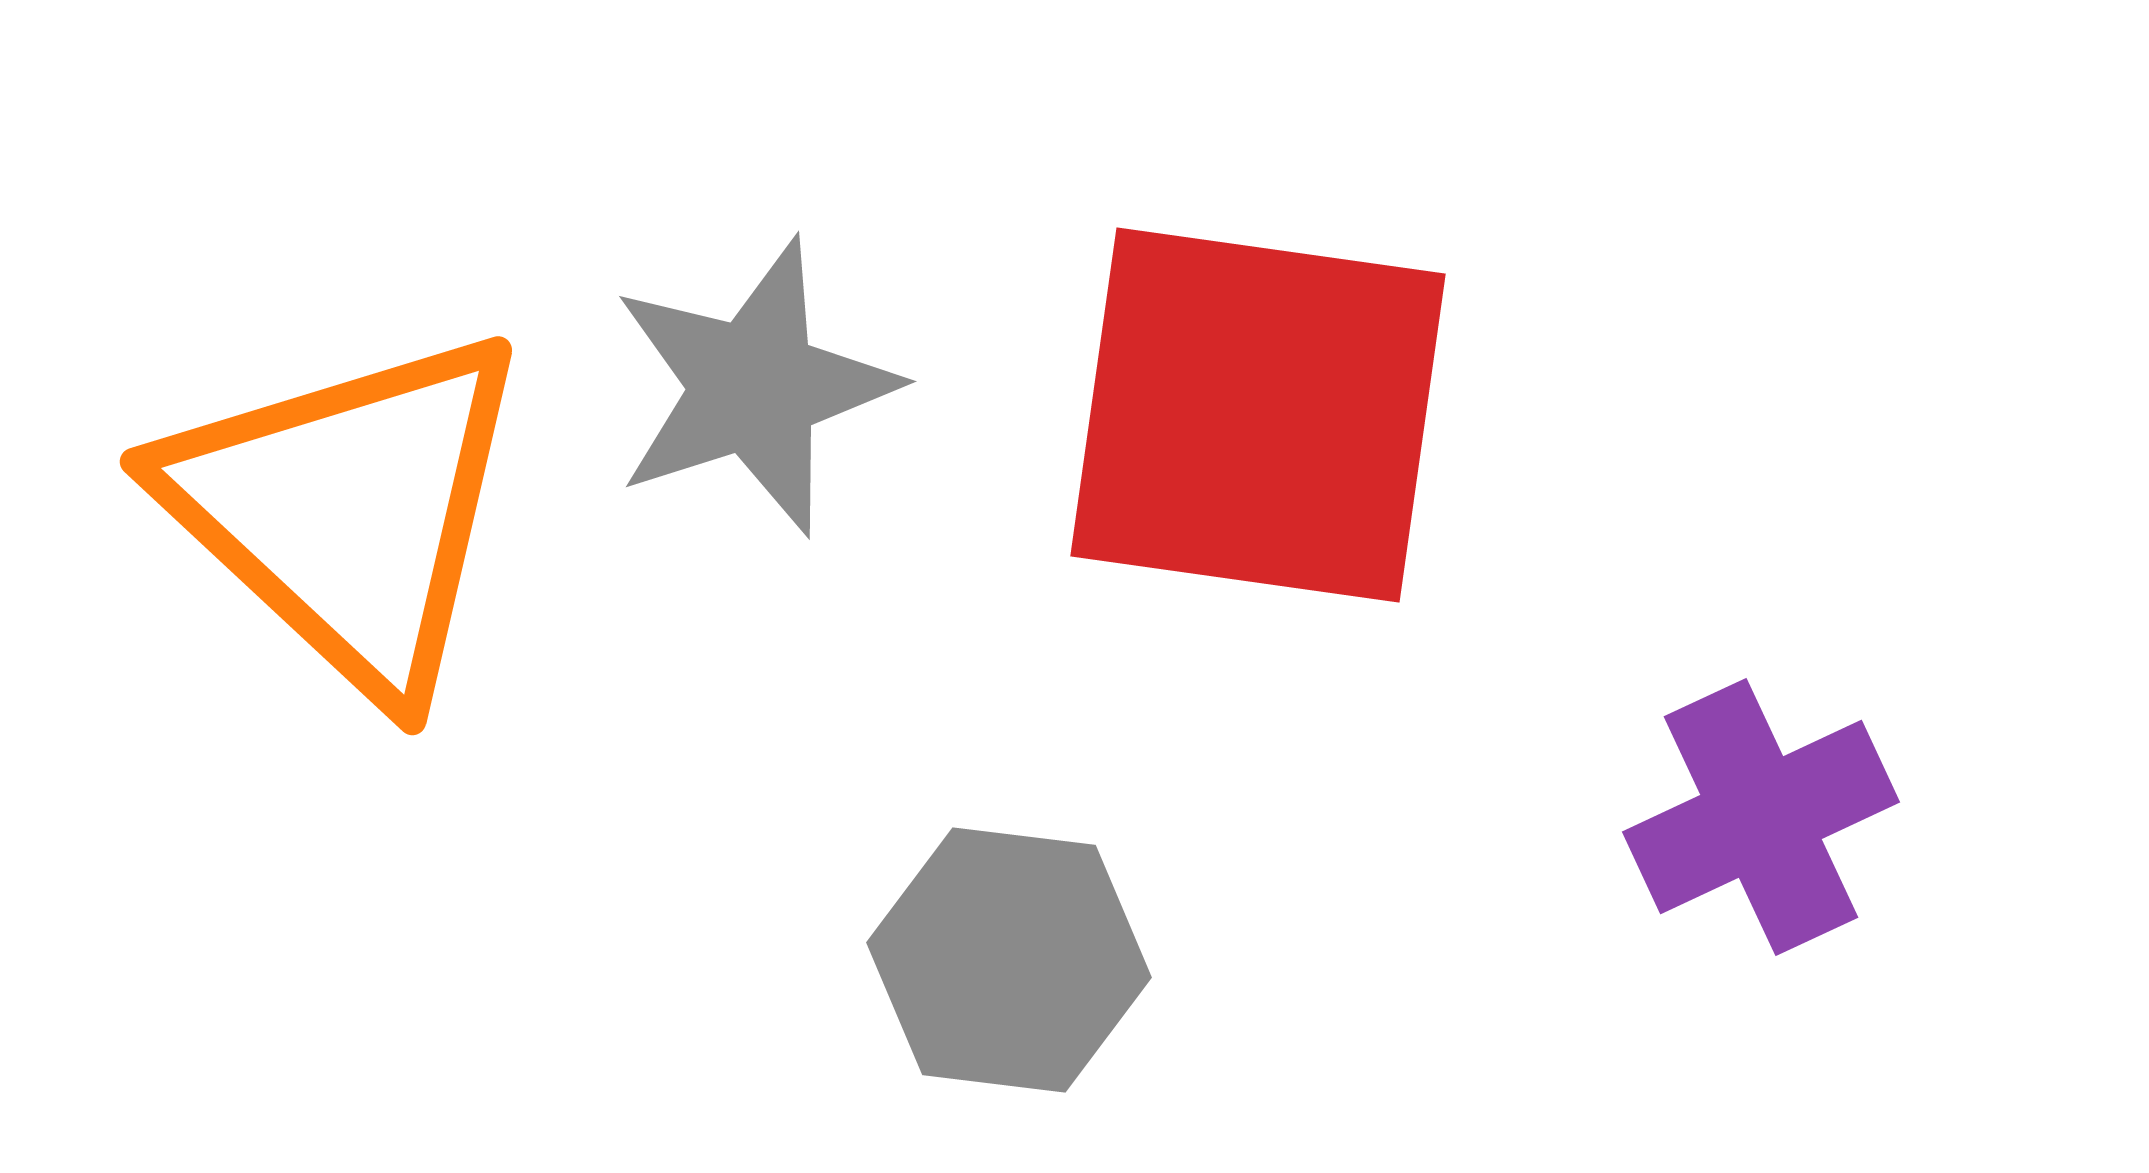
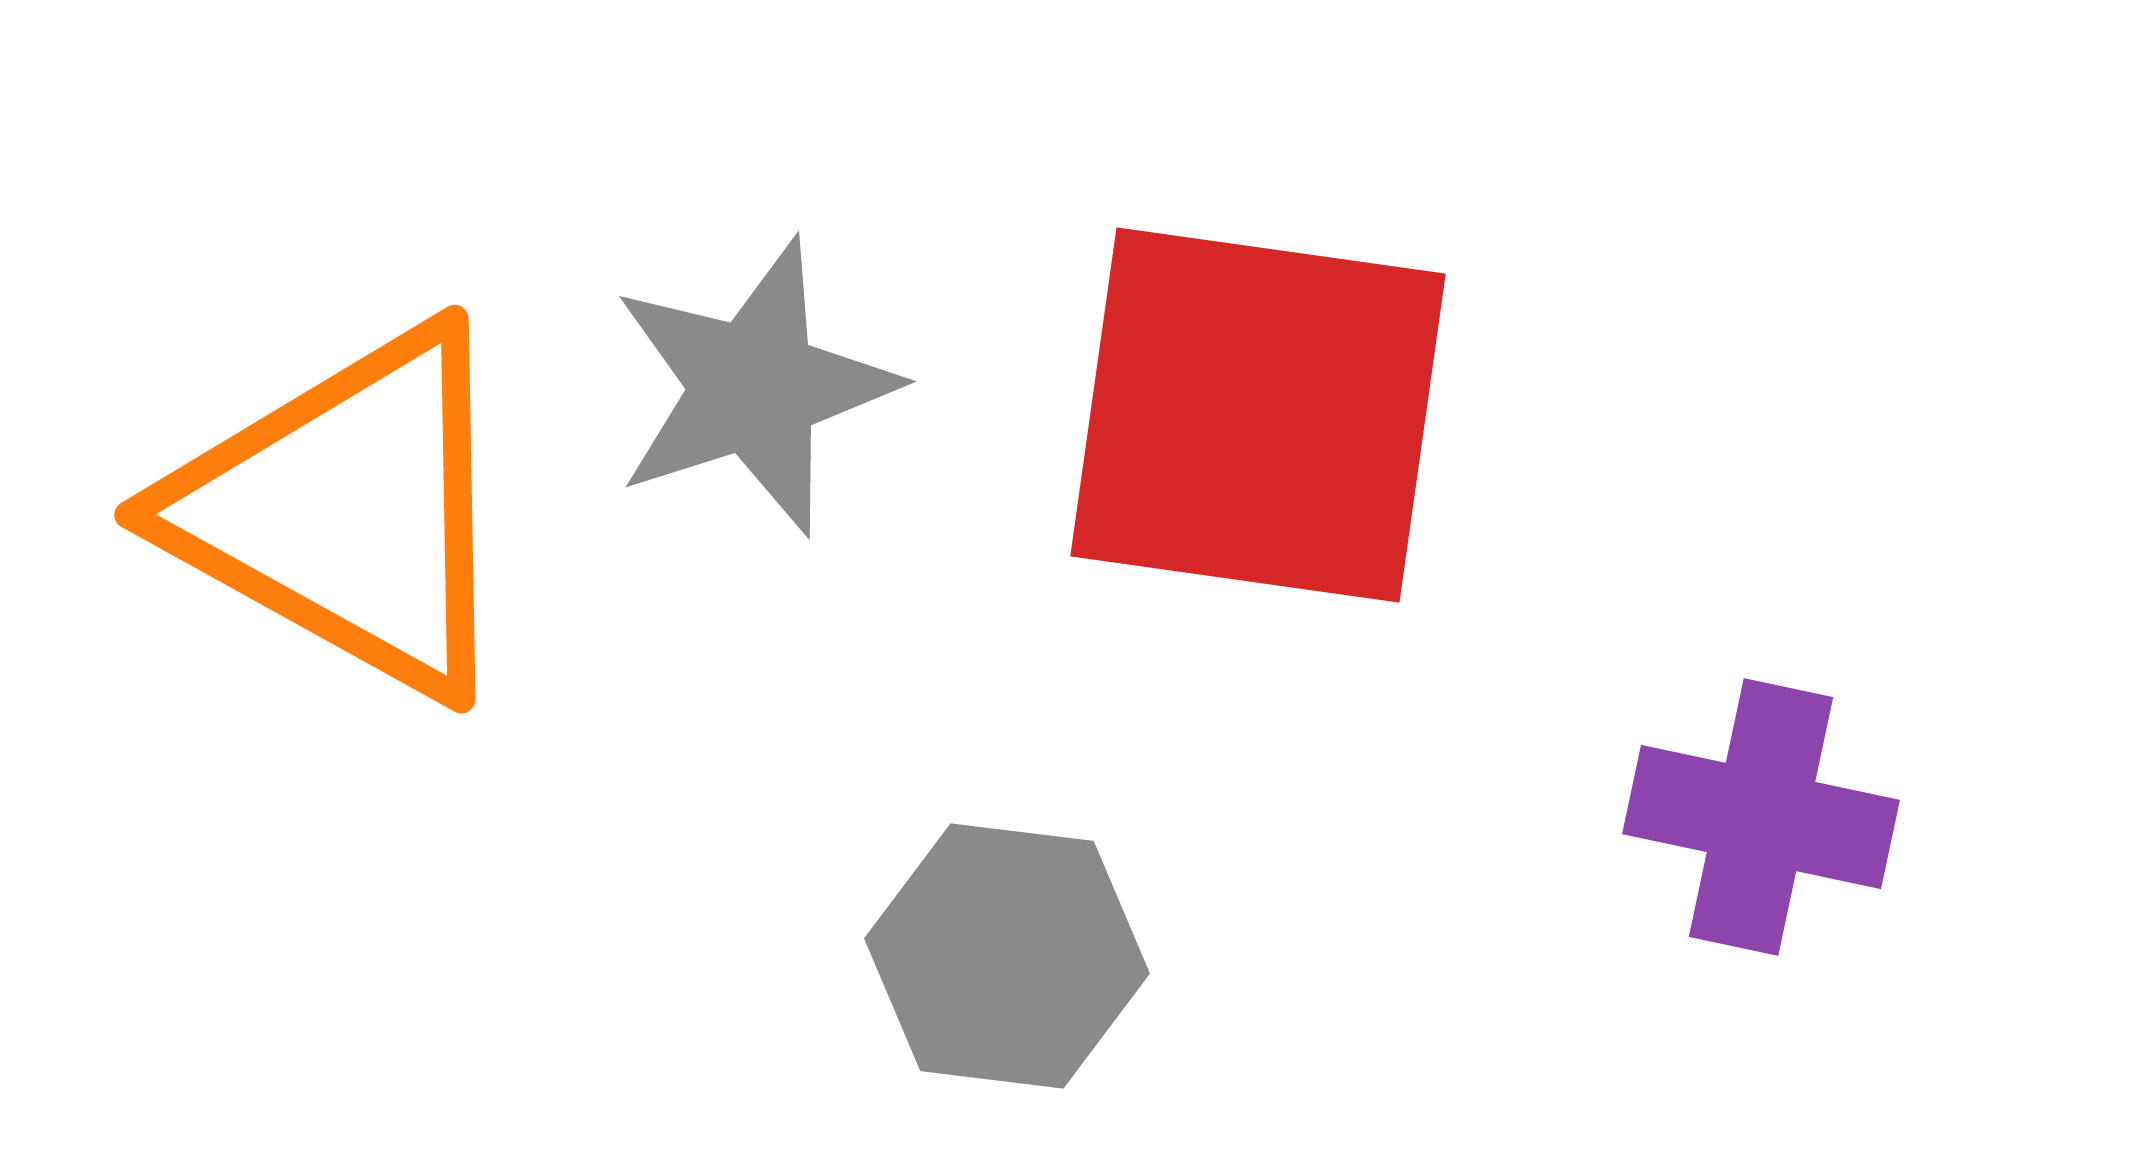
orange triangle: rotated 14 degrees counterclockwise
purple cross: rotated 37 degrees clockwise
gray hexagon: moved 2 px left, 4 px up
